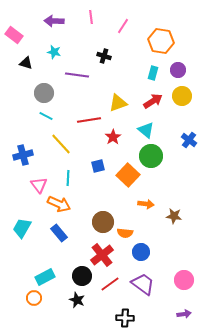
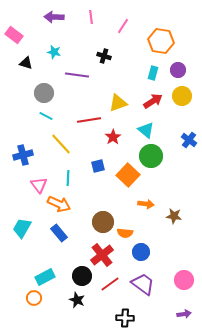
purple arrow at (54, 21): moved 4 px up
